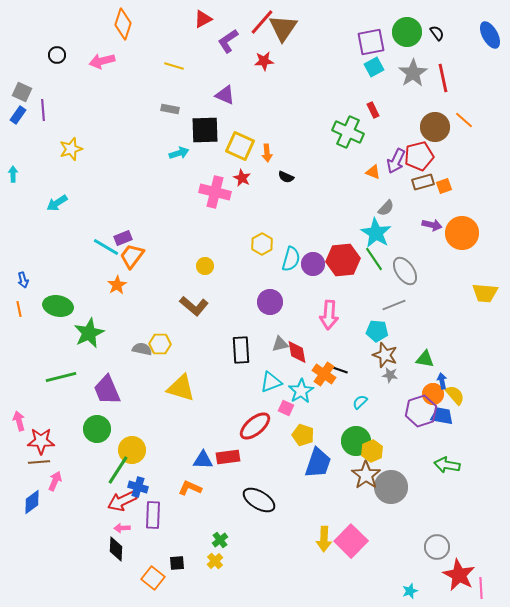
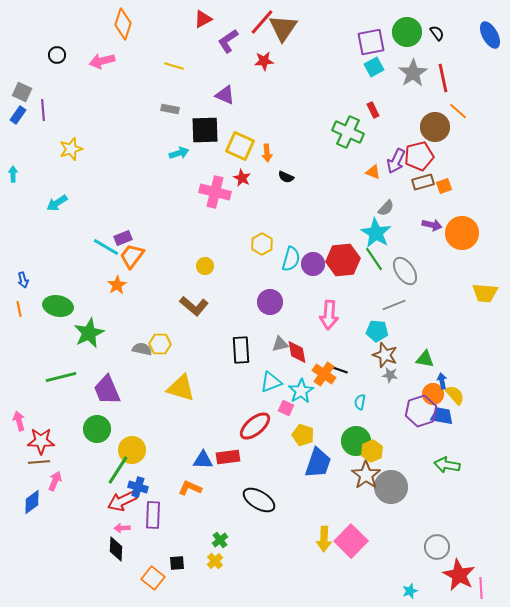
orange line at (464, 120): moved 6 px left, 9 px up
cyan semicircle at (360, 402): rotated 35 degrees counterclockwise
